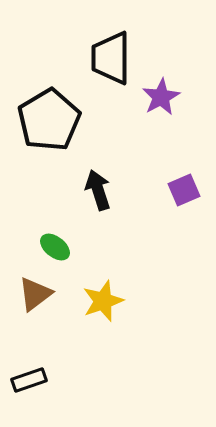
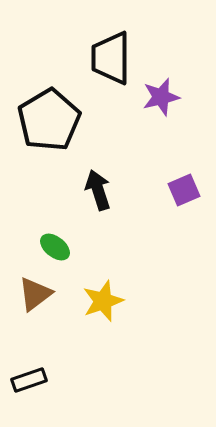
purple star: rotated 15 degrees clockwise
